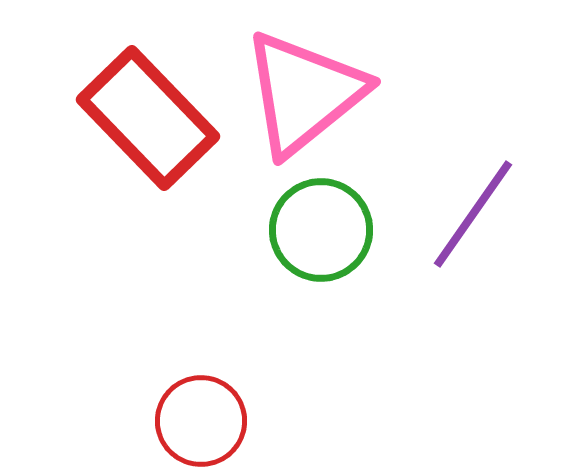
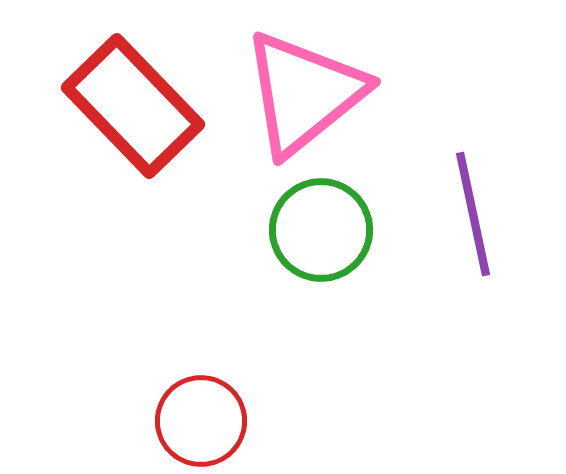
red rectangle: moved 15 px left, 12 px up
purple line: rotated 47 degrees counterclockwise
